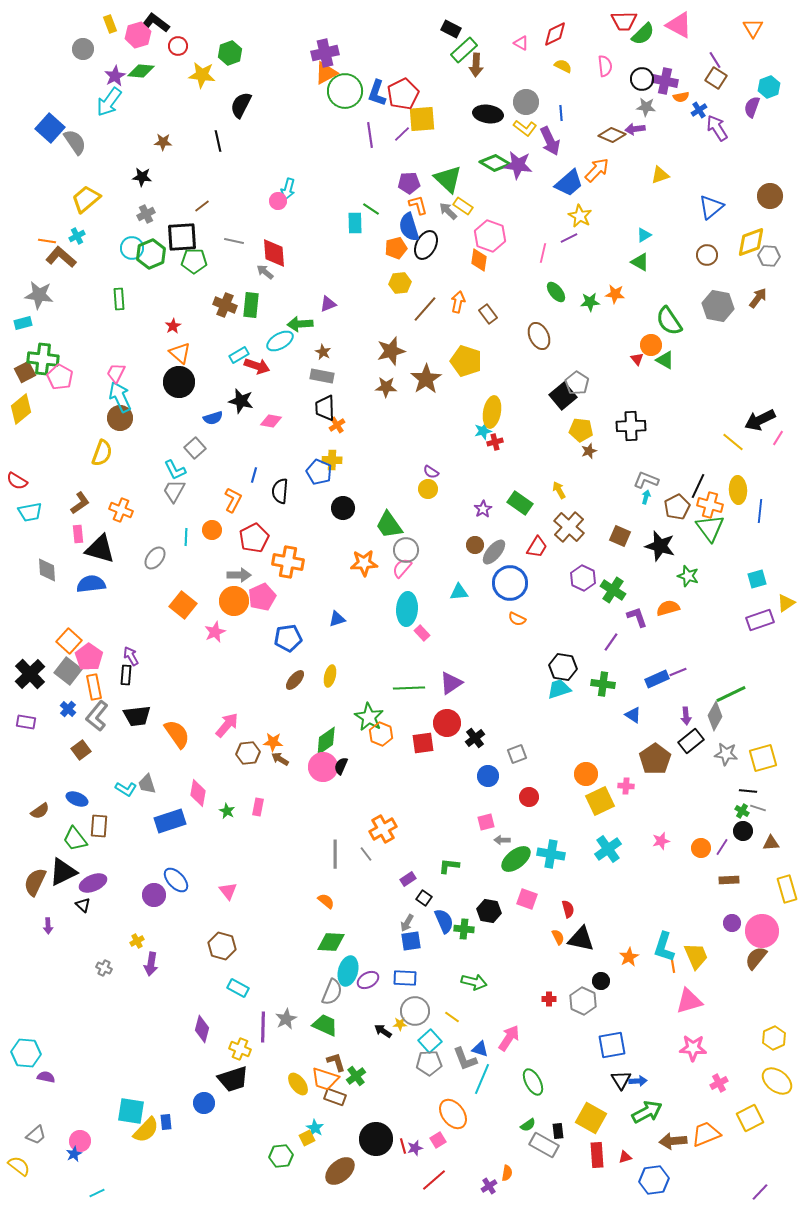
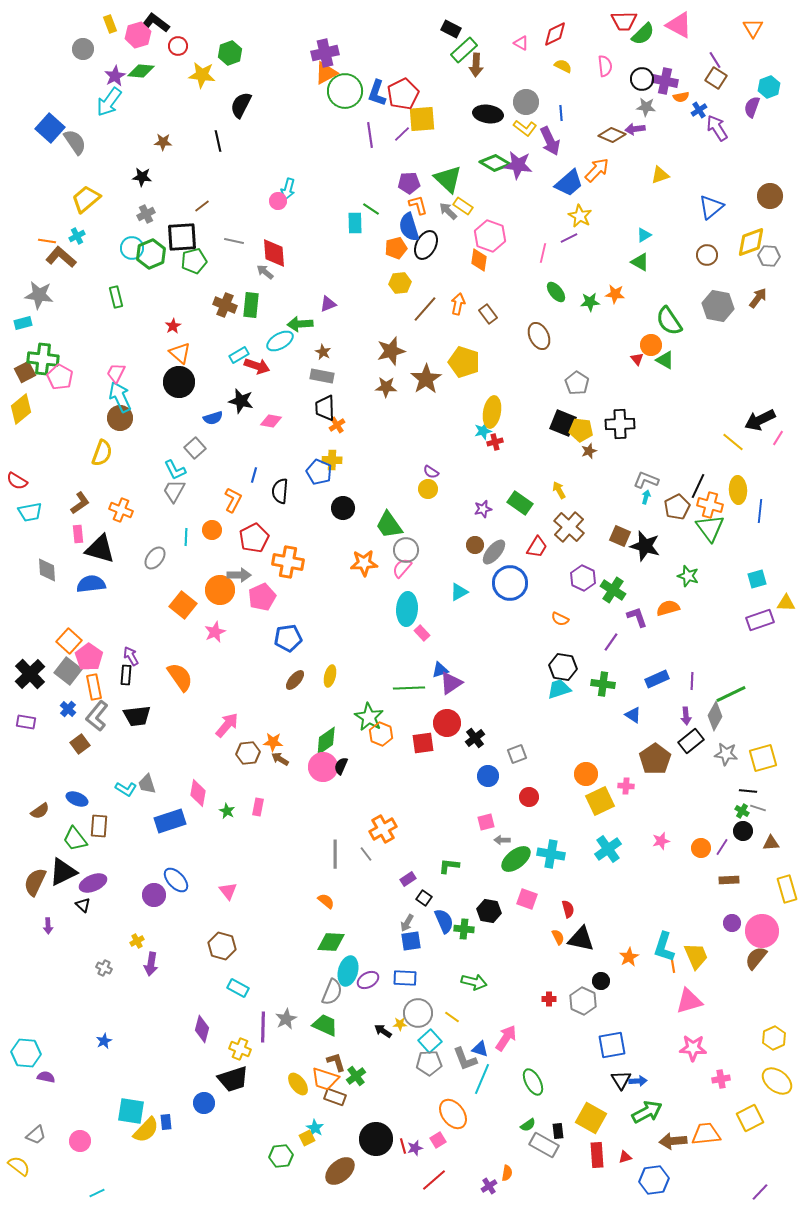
green pentagon at (194, 261): rotated 15 degrees counterclockwise
green rectangle at (119, 299): moved 3 px left, 2 px up; rotated 10 degrees counterclockwise
orange arrow at (458, 302): moved 2 px down
yellow pentagon at (466, 361): moved 2 px left, 1 px down
black square at (563, 396): moved 27 px down; rotated 28 degrees counterclockwise
black cross at (631, 426): moved 11 px left, 2 px up
purple star at (483, 509): rotated 18 degrees clockwise
black star at (660, 546): moved 15 px left
cyan triangle at (459, 592): rotated 24 degrees counterclockwise
orange circle at (234, 601): moved 14 px left, 11 px up
yellow triangle at (786, 603): rotated 36 degrees clockwise
blue triangle at (337, 619): moved 103 px right, 51 px down
orange semicircle at (517, 619): moved 43 px right
purple line at (678, 672): moved 14 px right, 9 px down; rotated 66 degrees counterclockwise
orange semicircle at (177, 734): moved 3 px right, 57 px up
brown square at (81, 750): moved 1 px left, 6 px up
gray circle at (415, 1011): moved 3 px right, 2 px down
pink arrow at (509, 1038): moved 3 px left
pink cross at (719, 1083): moved 2 px right, 4 px up; rotated 18 degrees clockwise
orange trapezoid at (706, 1134): rotated 16 degrees clockwise
blue star at (74, 1154): moved 30 px right, 113 px up
